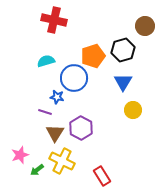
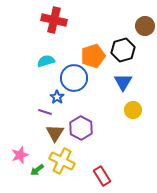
blue star: rotated 24 degrees clockwise
